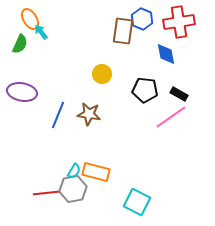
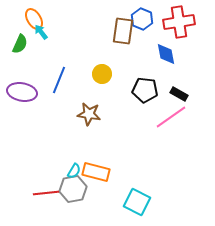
orange ellipse: moved 4 px right
blue line: moved 1 px right, 35 px up
